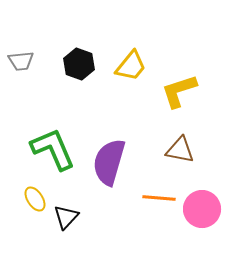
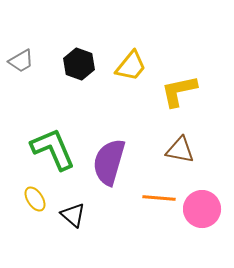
gray trapezoid: rotated 24 degrees counterclockwise
yellow L-shape: rotated 6 degrees clockwise
black triangle: moved 7 px right, 2 px up; rotated 32 degrees counterclockwise
